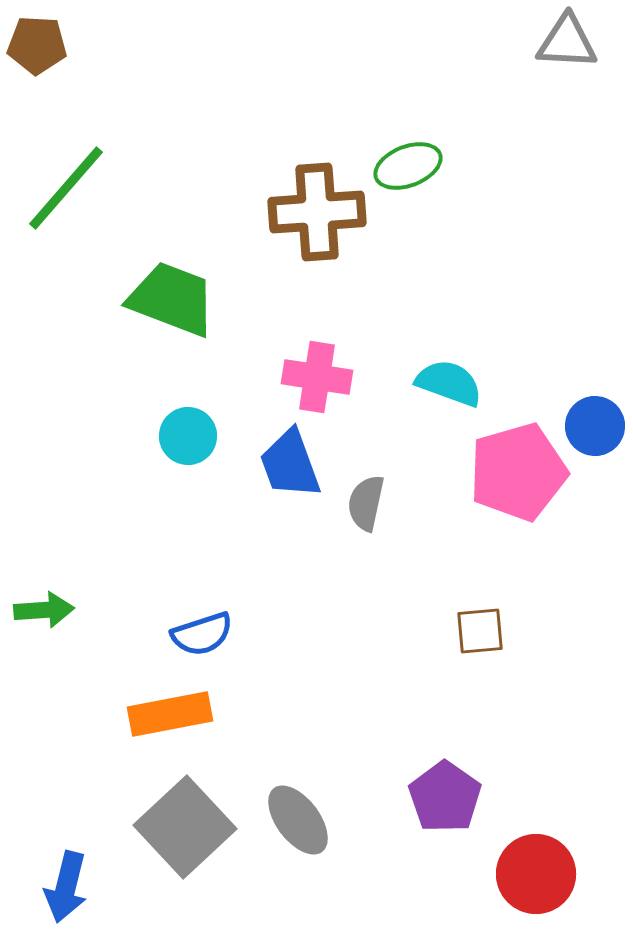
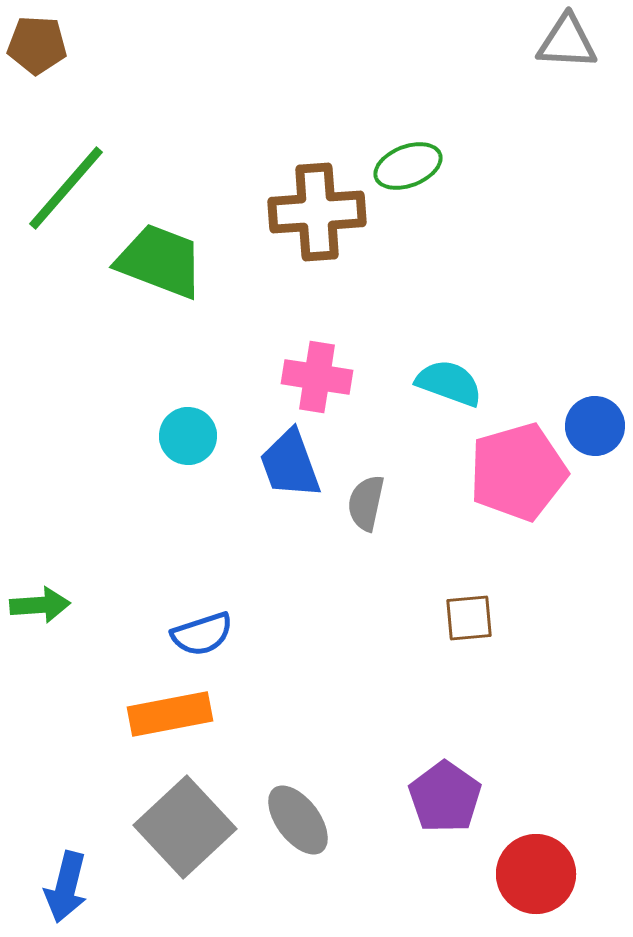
green trapezoid: moved 12 px left, 38 px up
green arrow: moved 4 px left, 5 px up
brown square: moved 11 px left, 13 px up
